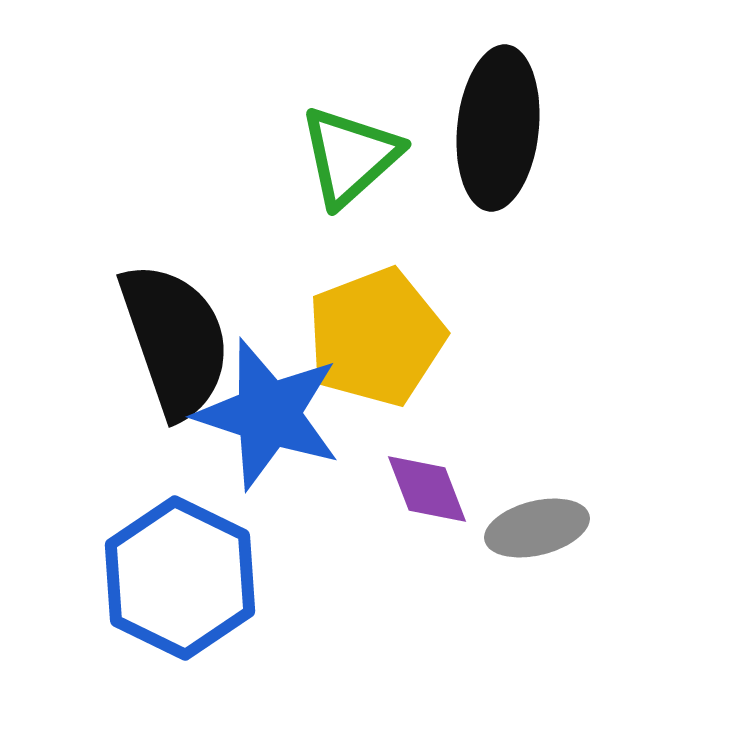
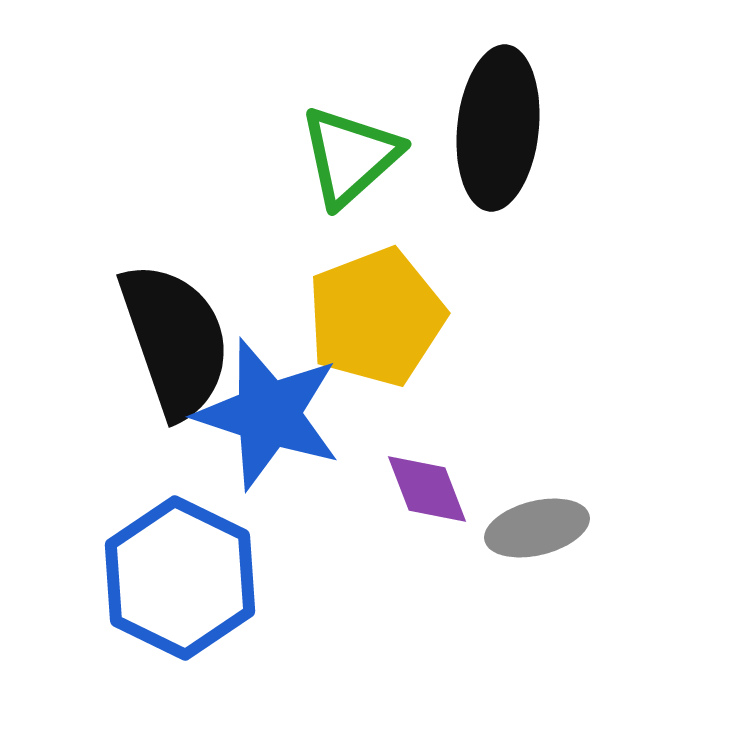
yellow pentagon: moved 20 px up
